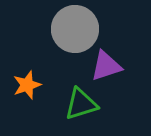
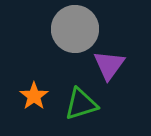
purple triangle: moved 3 px right, 1 px up; rotated 36 degrees counterclockwise
orange star: moved 7 px right, 11 px down; rotated 16 degrees counterclockwise
